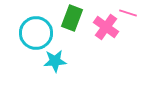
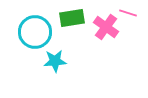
green rectangle: rotated 60 degrees clockwise
cyan circle: moved 1 px left, 1 px up
